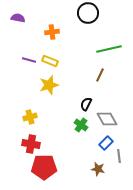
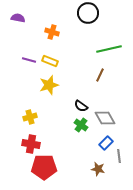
orange cross: rotated 24 degrees clockwise
black semicircle: moved 5 px left, 2 px down; rotated 80 degrees counterclockwise
gray diamond: moved 2 px left, 1 px up
